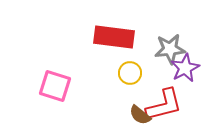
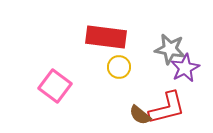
red rectangle: moved 8 px left
gray star: rotated 16 degrees clockwise
yellow circle: moved 11 px left, 6 px up
pink square: rotated 20 degrees clockwise
red L-shape: moved 3 px right, 3 px down
